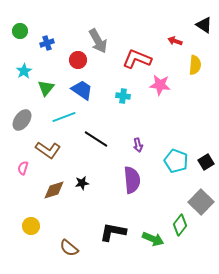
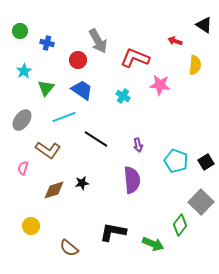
blue cross: rotated 32 degrees clockwise
red L-shape: moved 2 px left, 1 px up
cyan cross: rotated 24 degrees clockwise
green arrow: moved 5 px down
